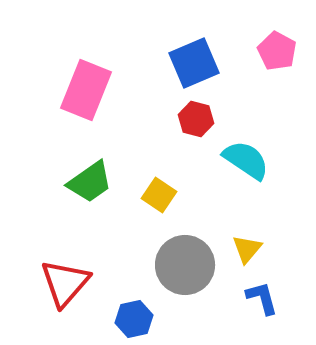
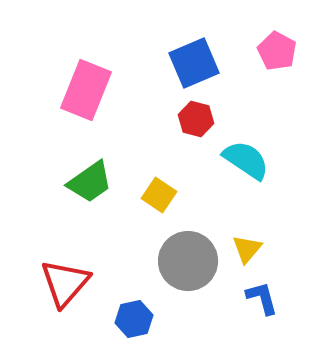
gray circle: moved 3 px right, 4 px up
